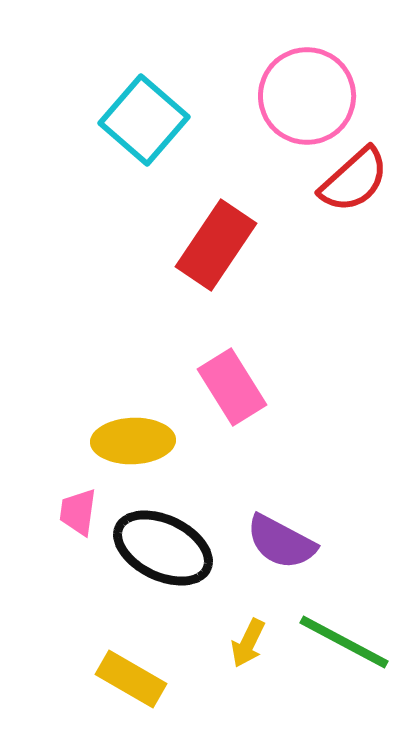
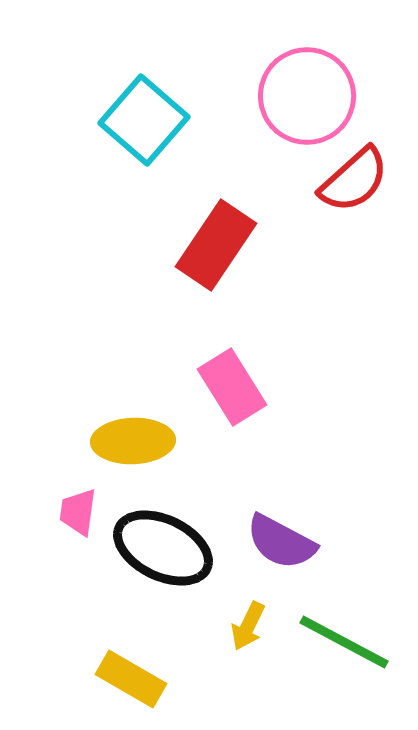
yellow arrow: moved 17 px up
